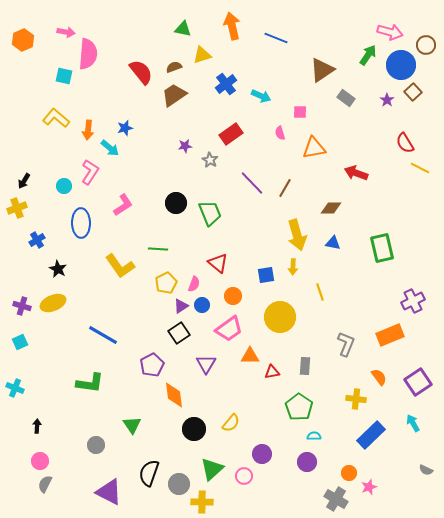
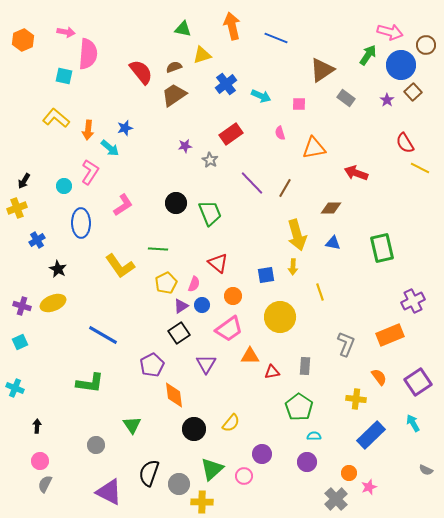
pink square at (300, 112): moved 1 px left, 8 px up
gray cross at (336, 499): rotated 15 degrees clockwise
